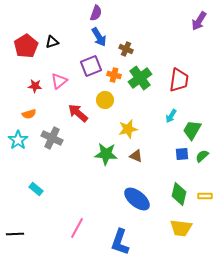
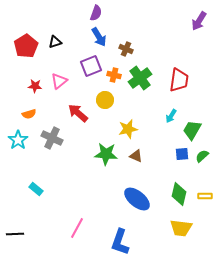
black triangle: moved 3 px right
